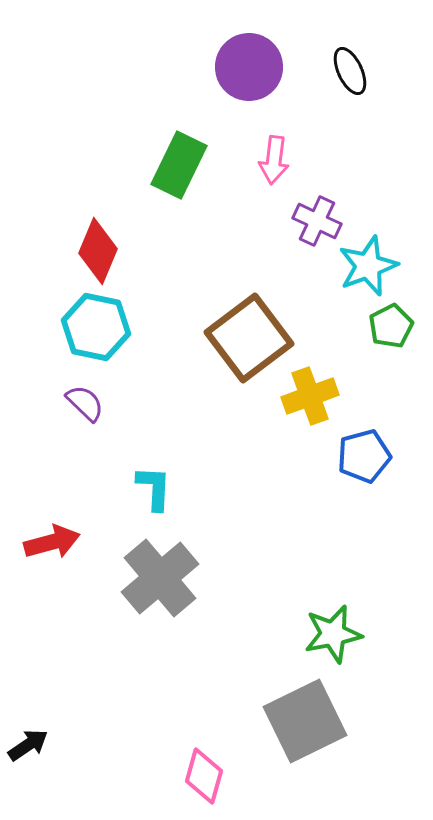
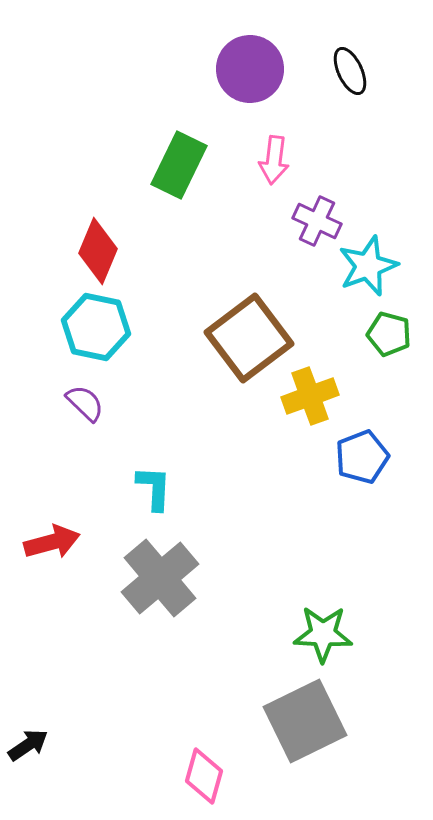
purple circle: moved 1 px right, 2 px down
green pentagon: moved 2 px left, 8 px down; rotated 30 degrees counterclockwise
blue pentagon: moved 2 px left, 1 px down; rotated 6 degrees counterclockwise
green star: moved 10 px left; rotated 14 degrees clockwise
